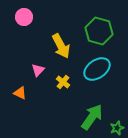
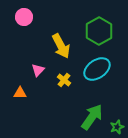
green hexagon: rotated 16 degrees clockwise
yellow cross: moved 1 px right, 2 px up
orange triangle: rotated 24 degrees counterclockwise
green star: moved 1 px up
